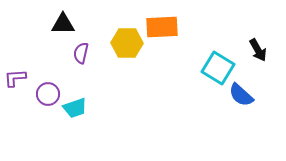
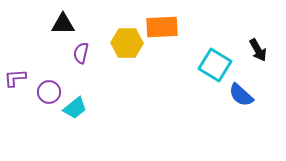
cyan square: moved 3 px left, 3 px up
purple circle: moved 1 px right, 2 px up
cyan trapezoid: rotated 20 degrees counterclockwise
